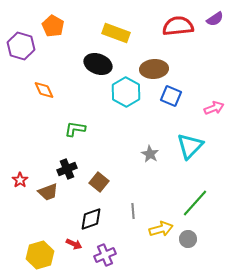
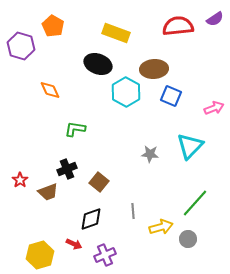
orange diamond: moved 6 px right
gray star: rotated 24 degrees counterclockwise
yellow arrow: moved 2 px up
